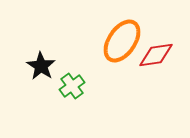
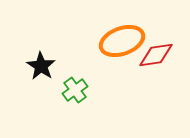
orange ellipse: rotated 36 degrees clockwise
green cross: moved 3 px right, 4 px down
